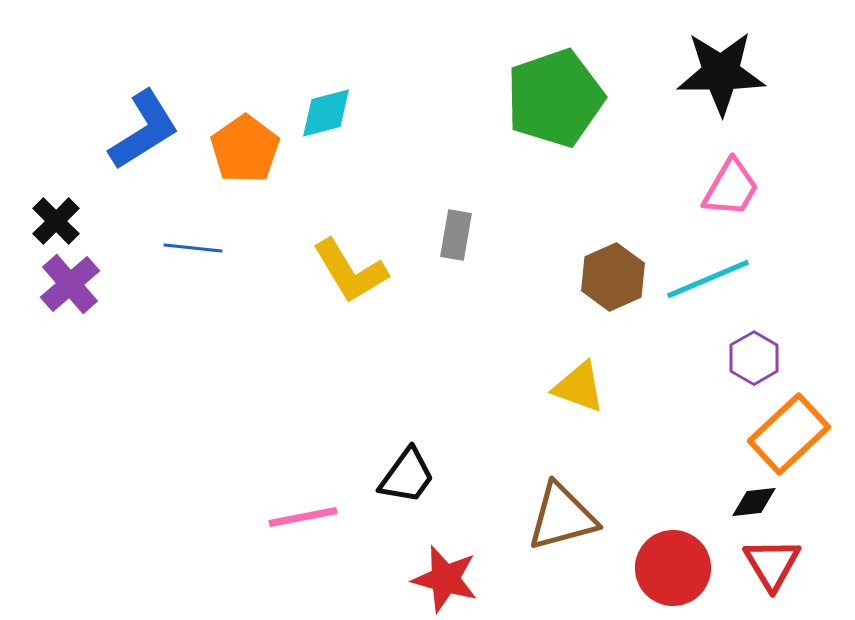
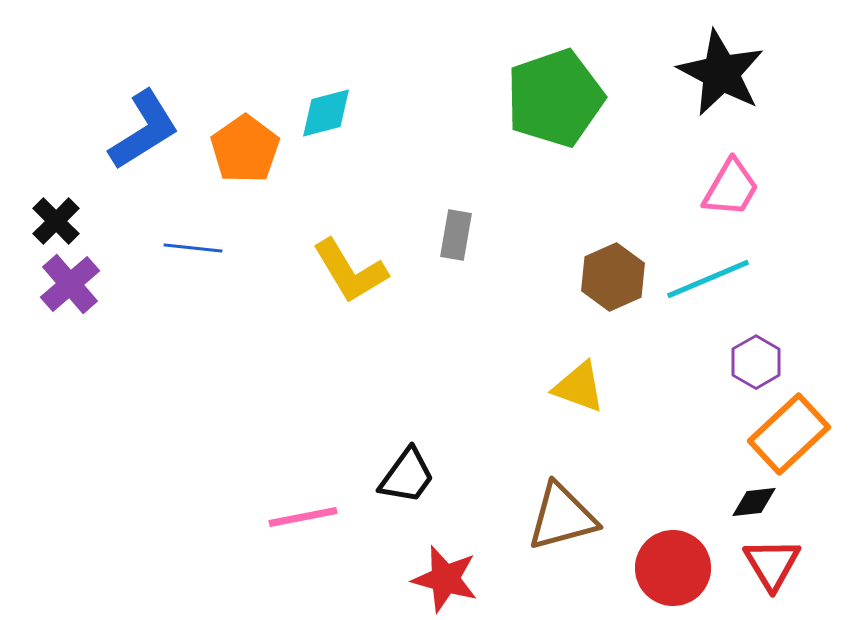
black star: rotated 28 degrees clockwise
purple hexagon: moved 2 px right, 4 px down
